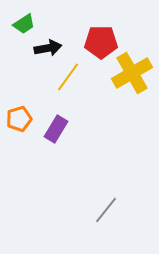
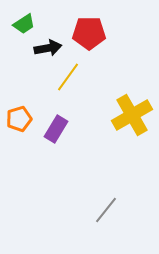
red pentagon: moved 12 px left, 9 px up
yellow cross: moved 42 px down
